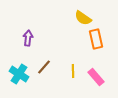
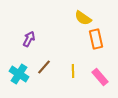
purple arrow: moved 1 px right, 1 px down; rotated 21 degrees clockwise
pink rectangle: moved 4 px right
